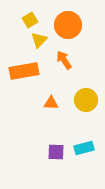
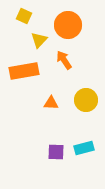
yellow square: moved 6 px left, 4 px up; rotated 35 degrees counterclockwise
